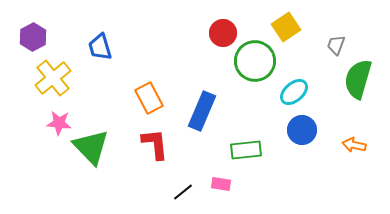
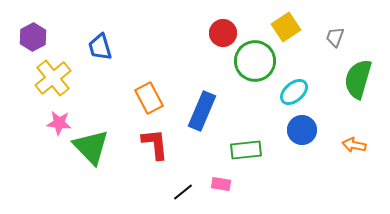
gray trapezoid: moved 1 px left, 8 px up
